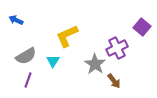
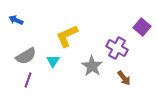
purple cross: rotated 35 degrees counterclockwise
gray star: moved 3 px left, 2 px down
brown arrow: moved 10 px right, 3 px up
